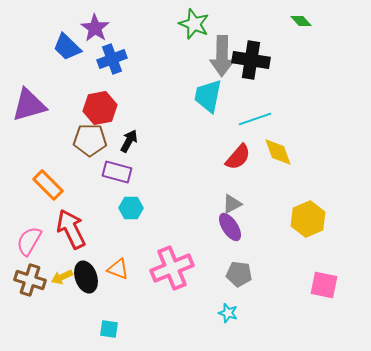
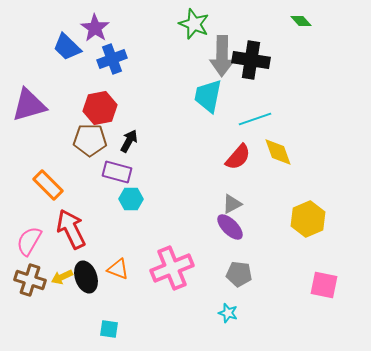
cyan hexagon: moved 9 px up
purple ellipse: rotated 12 degrees counterclockwise
